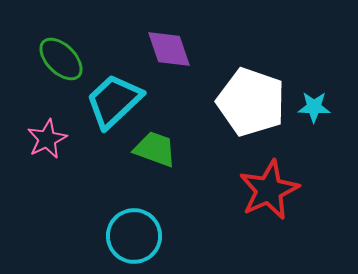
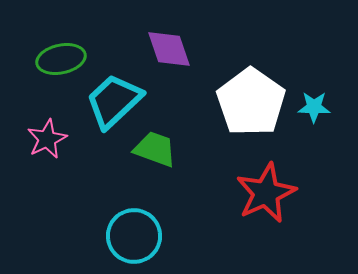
green ellipse: rotated 57 degrees counterclockwise
white pentagon: rotated 16 degrees clockwise
red star: moved 3 px left, 3 px down
